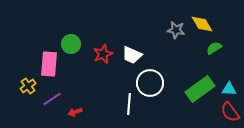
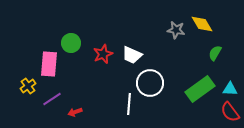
green circle: moved 1 px up
green semicircle: moved 1 px right, 5 px down; rotated 28 degrees counterclockwise
cyan triangle: moved 1 px right
